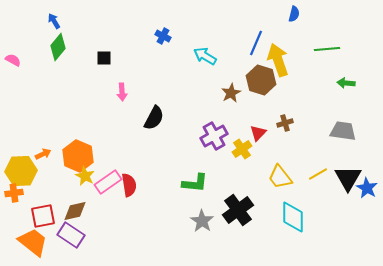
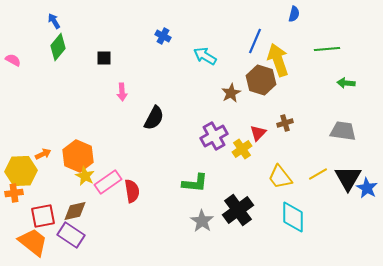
blue line: moved 1 px left, 2 px up
red semicircle: moved 3 px right, 6 px down
